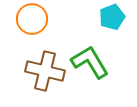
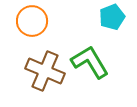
orange circle: moved 2 px down
brown cross: rotated 9 degrees clockwise
